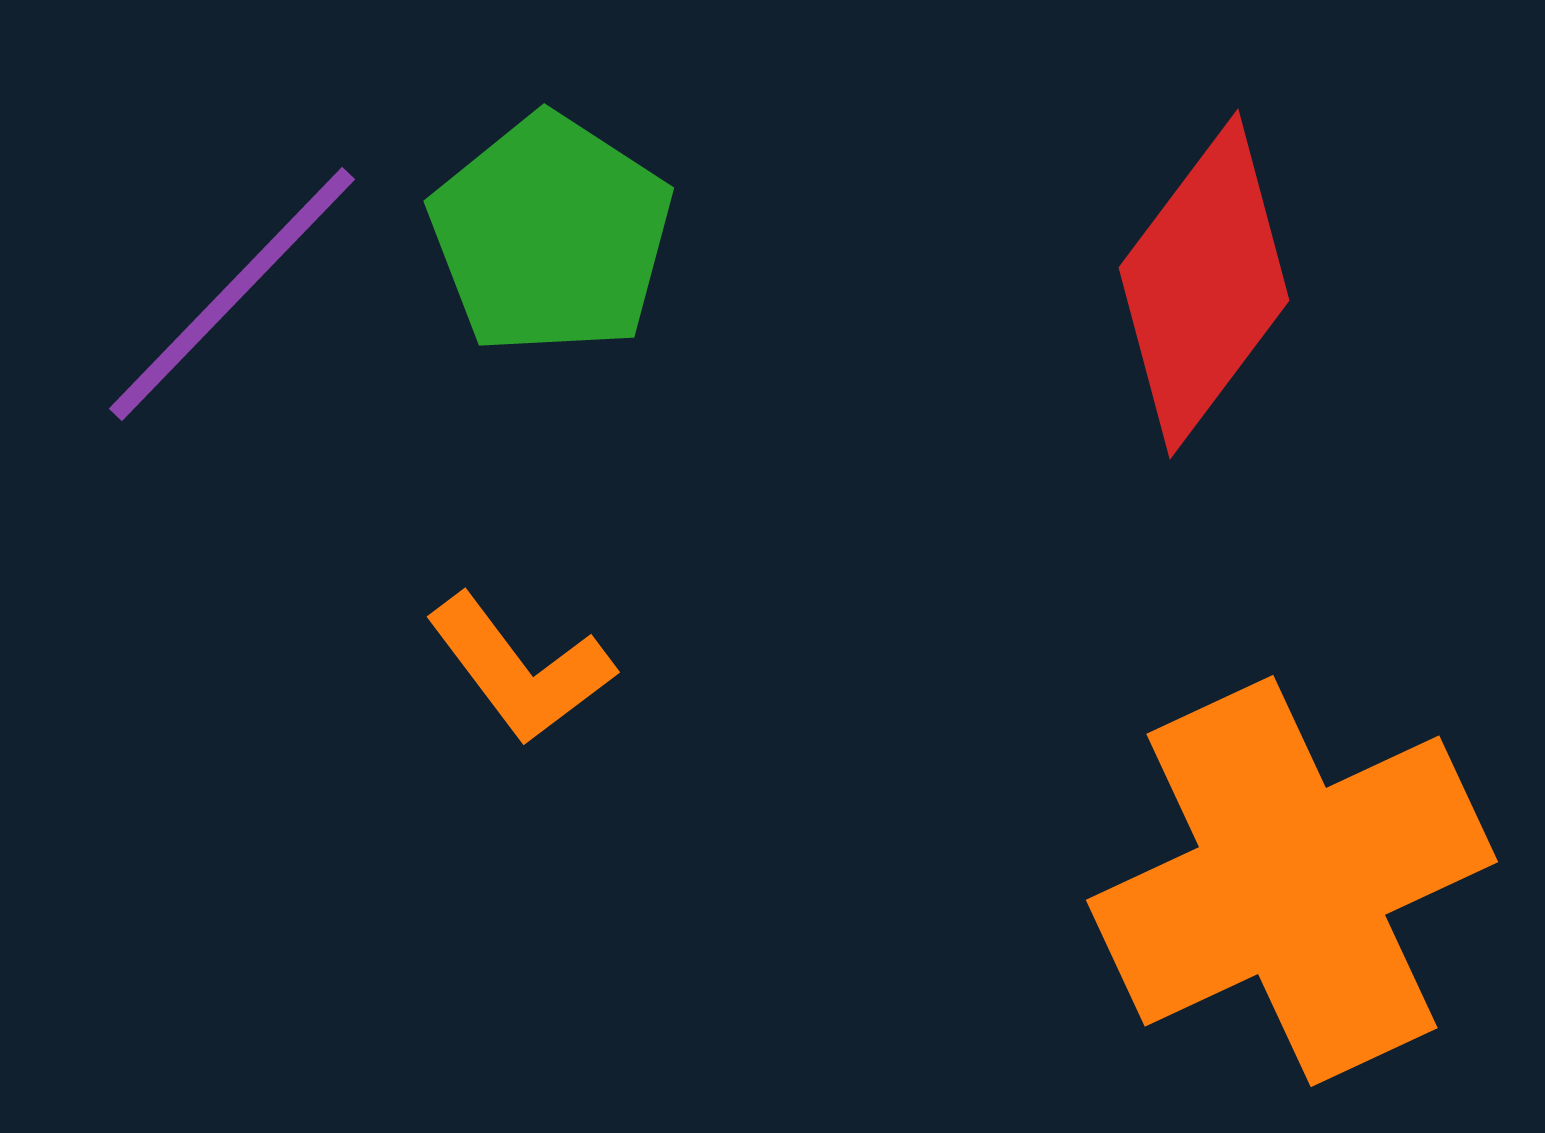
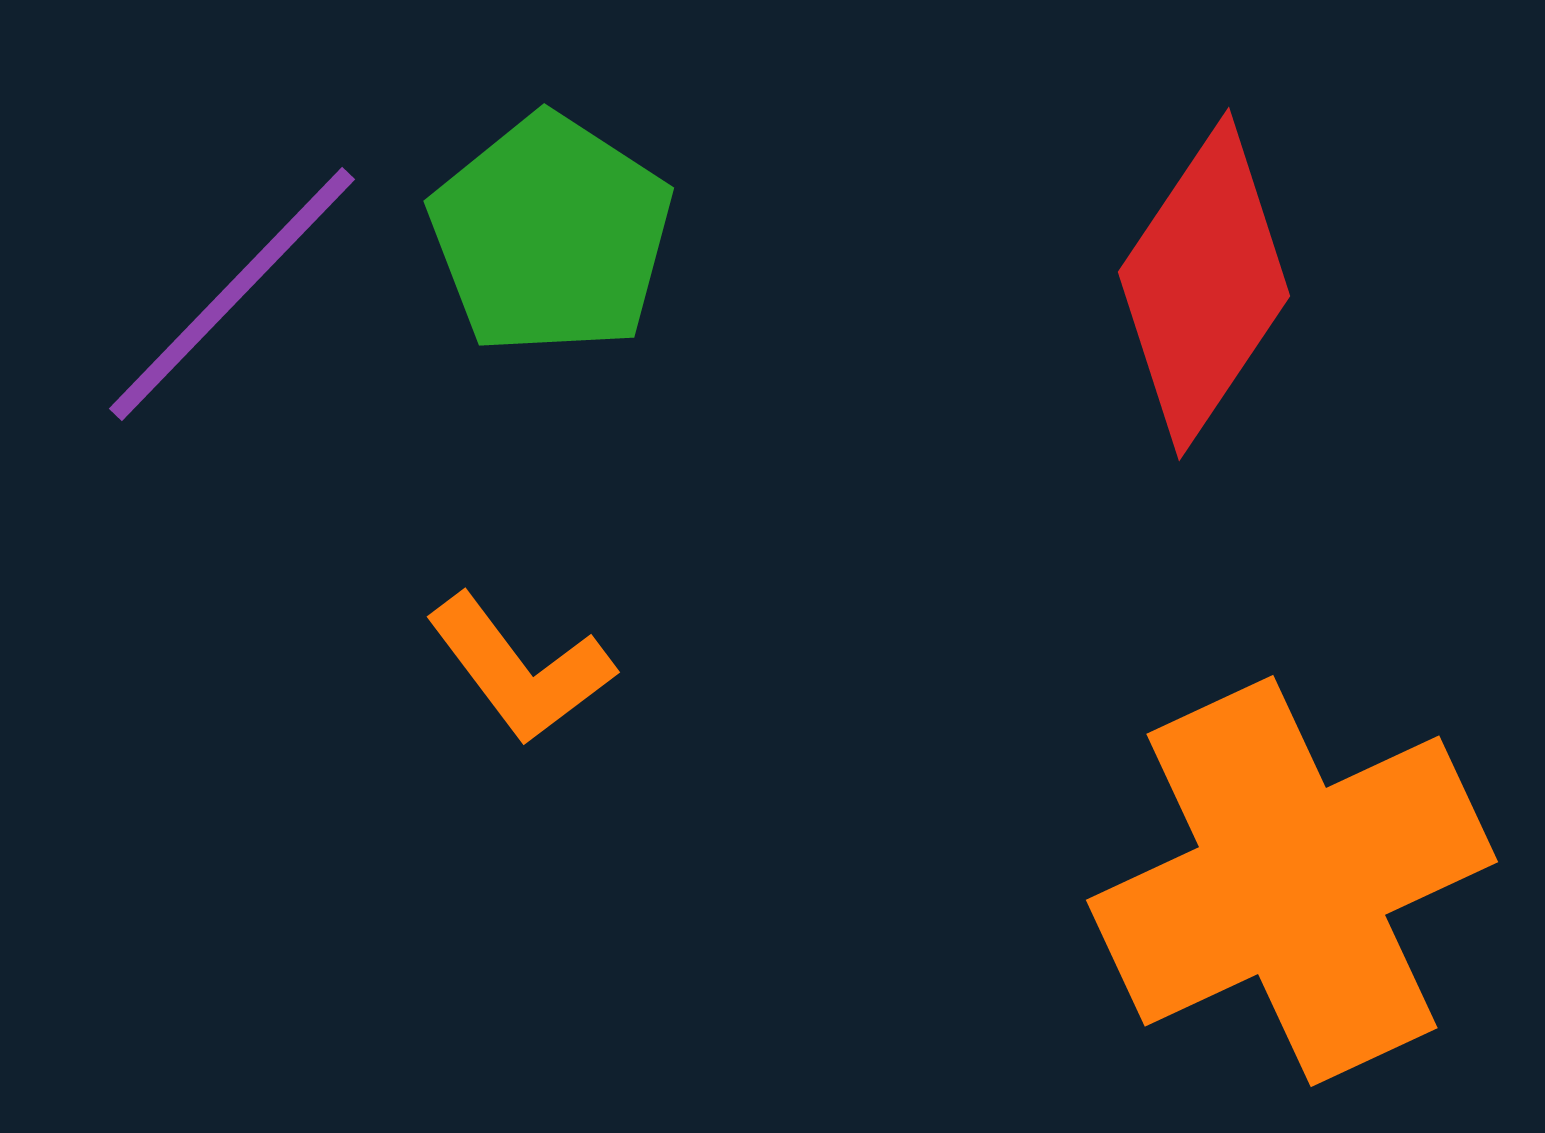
red diamond: rotated 3 degrees counterclockwise
